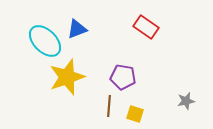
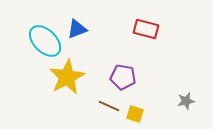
red rectangle: moved 2 px down; rotated 20 degrees counterclockwise
yellow star: rotated 9 degrees counterclockwise
brown line: rotated 70 degrees counterclockwise
